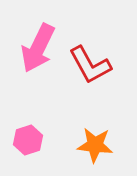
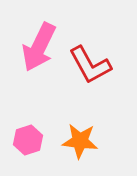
pink arrow: moved 1 px right, 1 px up
orange star: moved 15 px left, 4 px up
